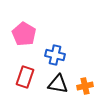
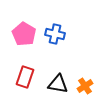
blue cross: moved 21 px up
orange cross: rotated 21 degrees counterclockwise
